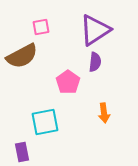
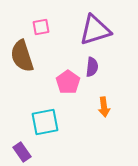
purple triangle: rotated 16 degrees clockwise
brown semicircle: rotated 100 degrees clockwise
purple semicircle: moved 3 px left, 5 px down
orange arrow: moved 6 px up
purple rectangle: rotated 24 degrees counterclockwise
